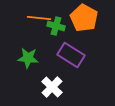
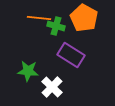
green star: moved 13 px down
